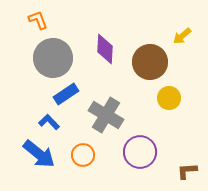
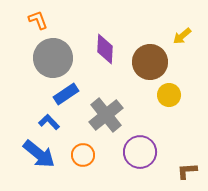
yellow circle: moved 3 px up
gray cross: rotated 20 degrees clockwise
